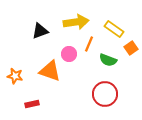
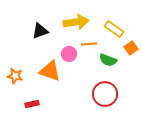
orange line: rotated 63 degrees clockwise
